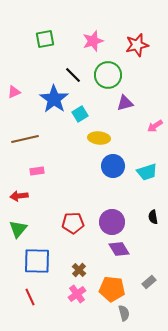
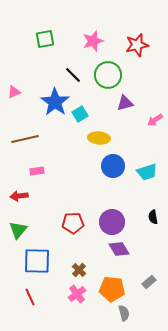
blue star: moved 1 px right, 3 px down
pink arrow: moved 6 px up
green triangle: moved 1 px down
